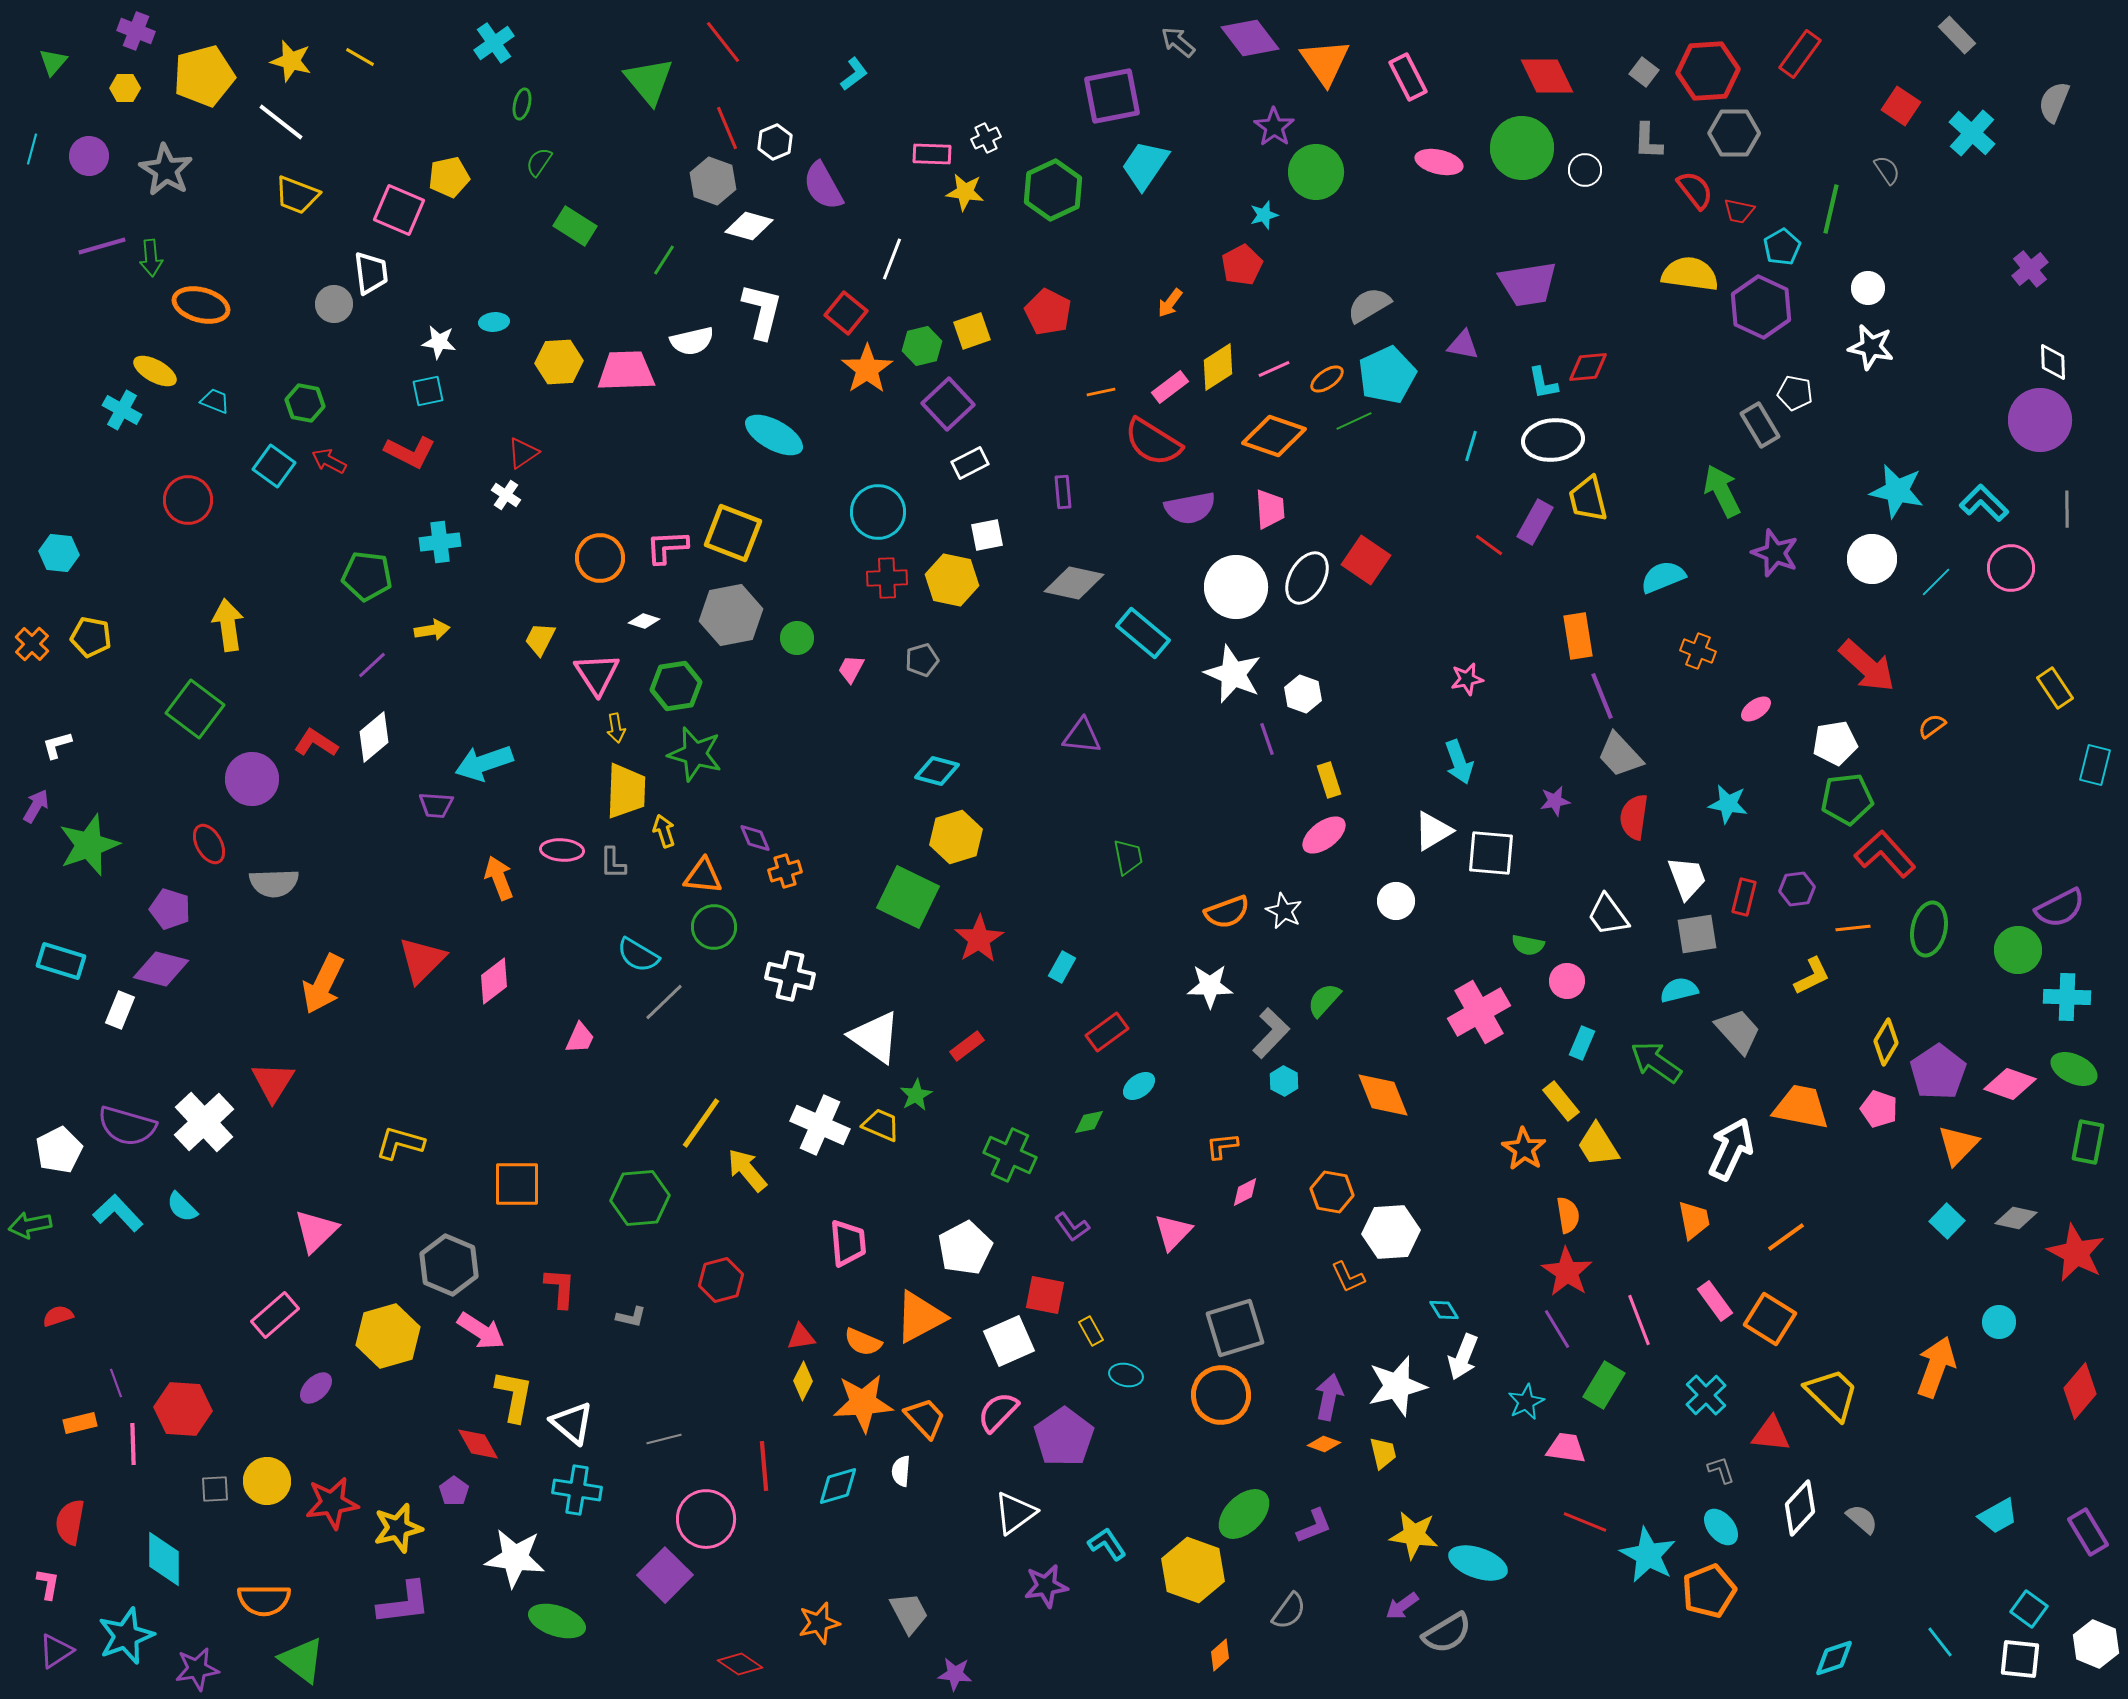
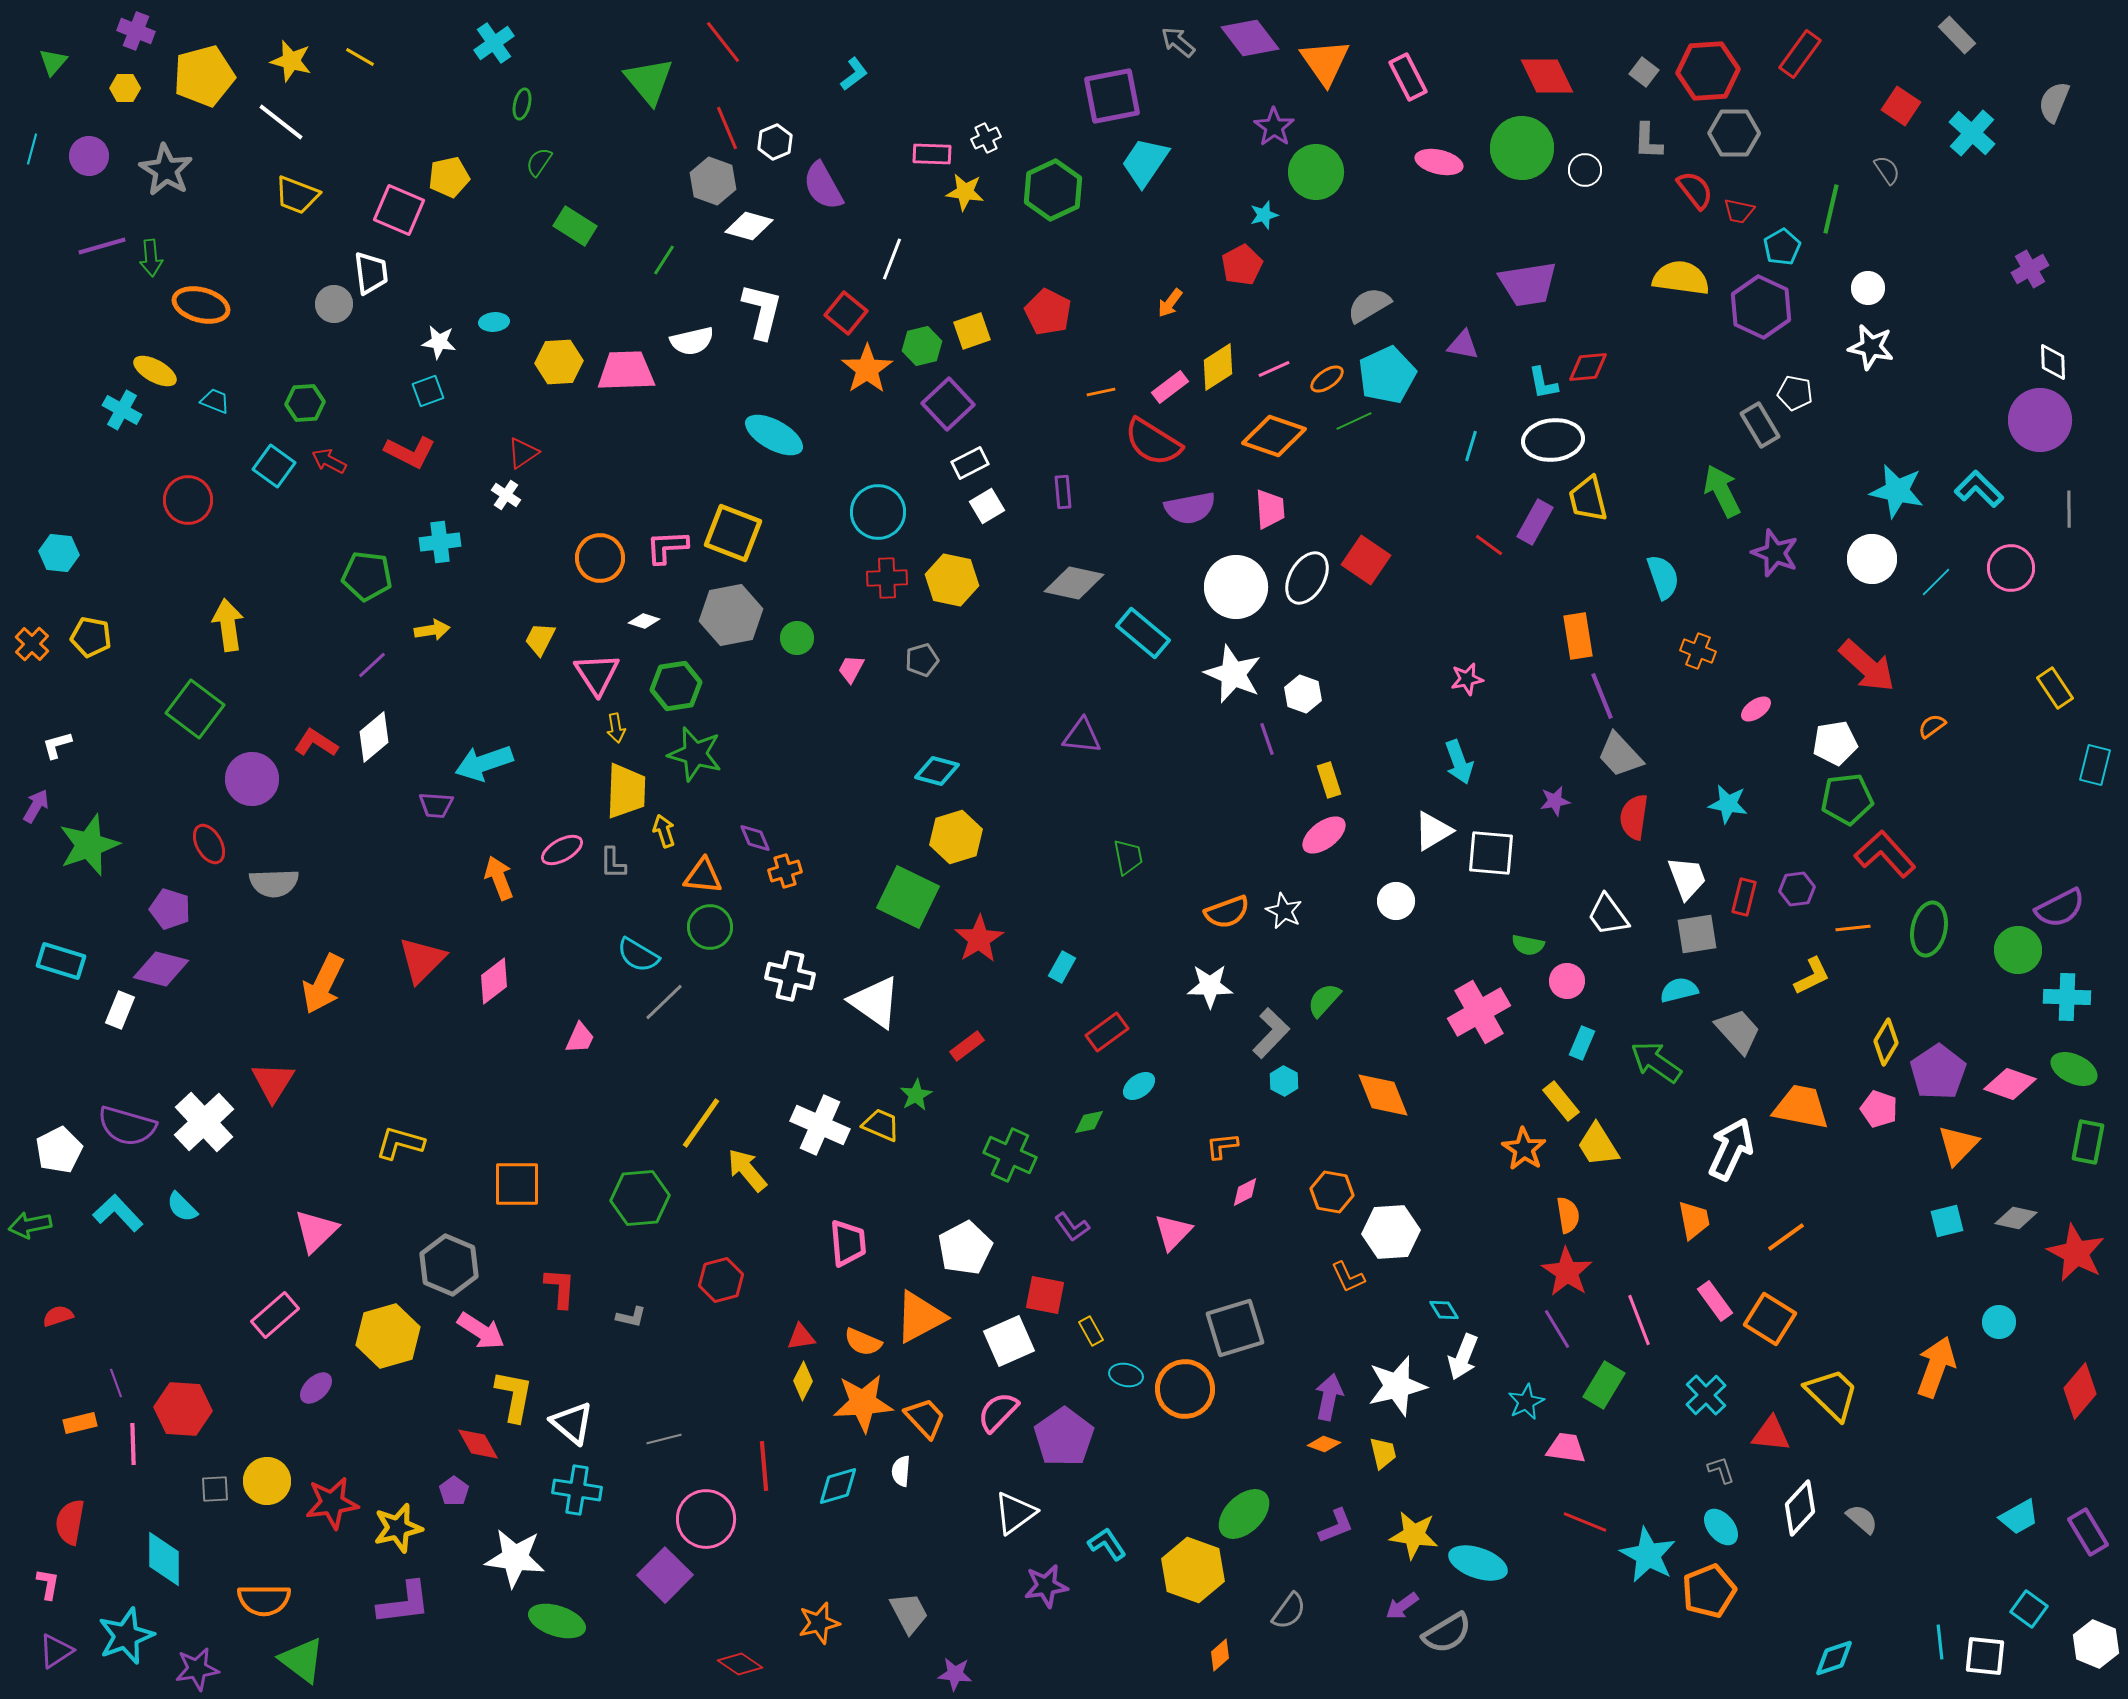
cyan trapezoid at (1145, 165): moved 3 px up
purple cross at (2030, 269): rotated 9 degrees clockwise
yellow semicircle at (1690, 274): moved 9 px left, 4 px down
cyan square at (428, 391): rotated 8 degrees counterclockwise
green hexagon at (305, 403): rotated 15 degrees counterclockwise
cyan L-shape at (1984, 503): moved 5 px left, 14 px up
gray line at (2067, 509): moved 2 px right
white square at (987, 535): moved 29 px up; rotated 20 degrees counterclockwise
cyan semicircle at (1663, 577): rotated 93 degrees clockwise
pink ellipse at (562, 850): rotated 33 degrees counterclockwise
green circle at (714, 927): moved 4 px left
white triangle at (875, 1037): moved 35 px up
cyan square at (1947, 1221): rotated 32 degrees clockwise
orange circle at (1221, 1395): moved 36 px left, 6 px up
cyan trapezoid at (1998, 1516): moved 21 px right, 1 px down
purple L-shape at (1314, 1526): moved 22 px right
cyan line at (1940, 1642): rotated 32 degrees clockwise
white square at (2020, 1659): moved 35 px left, 3 px up
